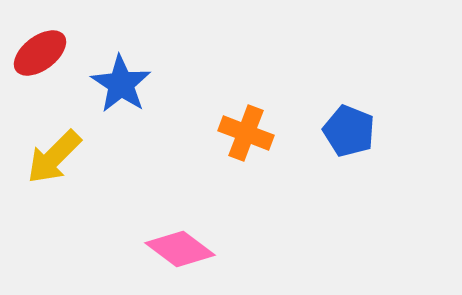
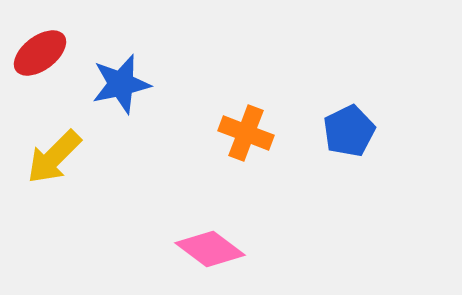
blue star: rotated 26 degrees clockwise
blue pentagon: rotated 24 degrees clockwise
pink diamond: moved 30 px right
